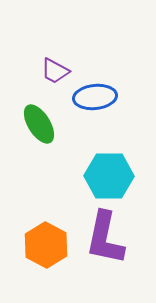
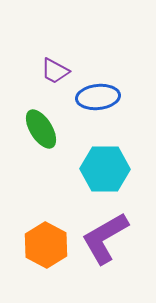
blue ellipse: moved 3 px right
green ellipse: moved 2 px right, 5 px down
cyan hexagon: moved 4 px left, 7 px up
purple L-shape: rotated 48 degrees clockwise
